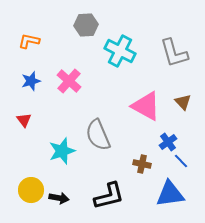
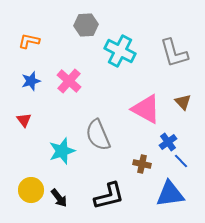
pink triangle: moved 3 px down
black arrow: rotated 42 degrees clockwise
